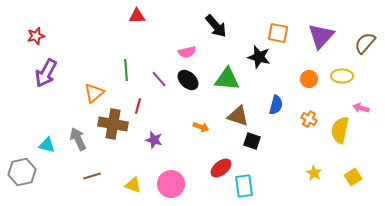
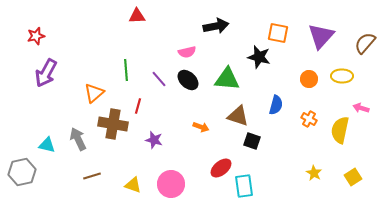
black arrow: rotated 60 degrees counterclockwise
